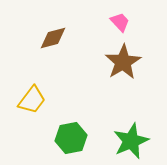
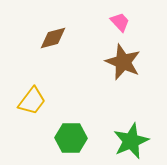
brown star: rotated 18 degrees counterclockwise
yellow trapezoid: moved 1 px down
green hexagon: rotated 12 degrees clockwise
